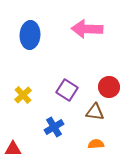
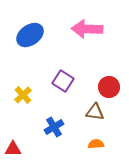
blue ellipse: rotated 52 degrees clockwise
purple square: moved 4 px left, 9 px up
